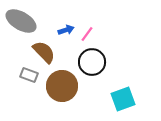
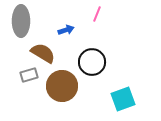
gray ellipse: rotated 60 degrees clockwise
pink line: moved 10 px right, 20 px up; rotated 14 degrees counterclockwise
brown semicircle: moved 1 px left, 1 px down; rotated 15 degrees counterclockwise
gray rectangle: rotated 36 degrees counterclockwise
